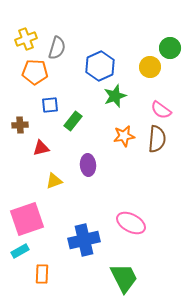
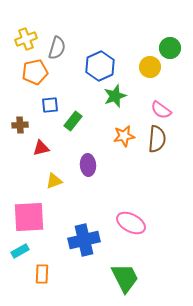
orange pentagon: rotated 15 degrees counterclockwise
pink square: moved 2 px right, 2 px up; rotated 16 degrees clockwise
green trapezoid: moved 1 px right
